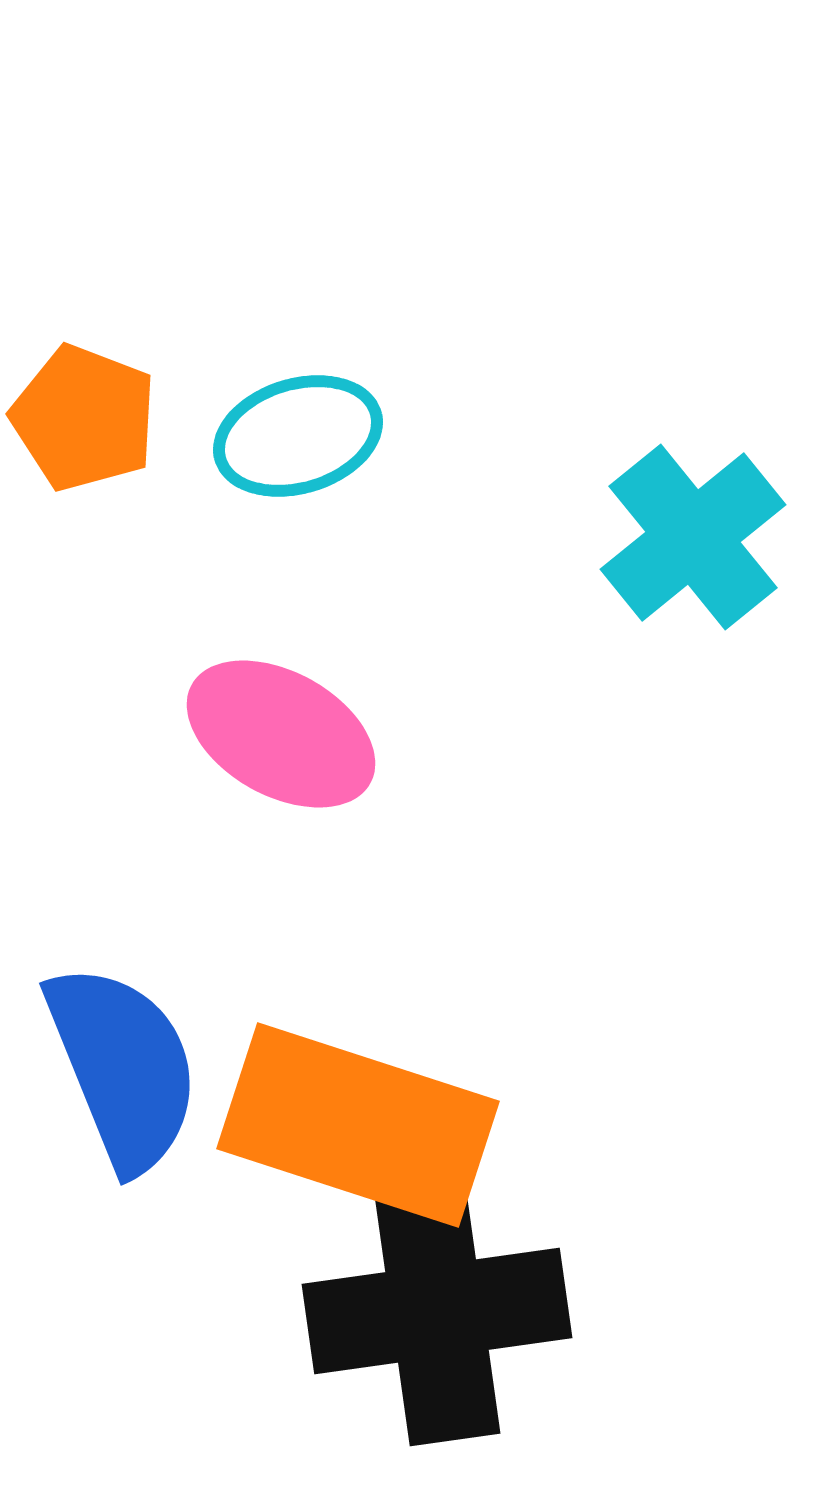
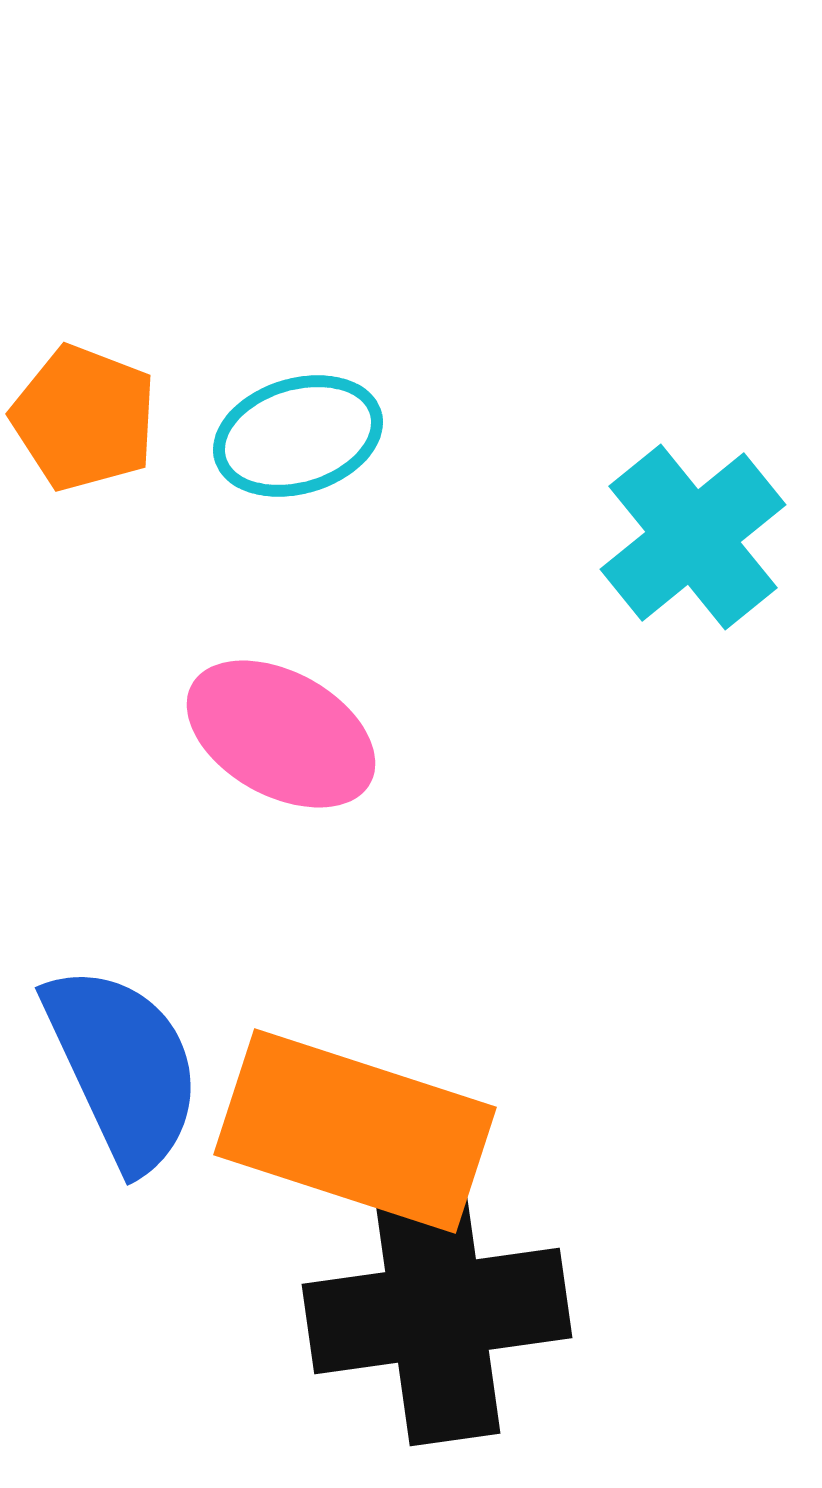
blue semicircle: rotated 3 degrees counterclockwise
orange rectangle: moved 3 px left, 6 px down
